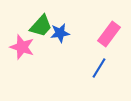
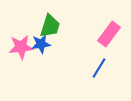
green trapezoid: moved 9 px right; rotated 25 degrees counterclockwise
blue star: moved 19 px left, 11 px down
pink star: moved 1 px left; rotated 25 degrees counterclockwise
